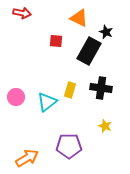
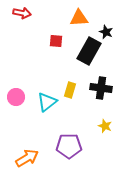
orange triangle: rotated 30 degrees counterclockwise
